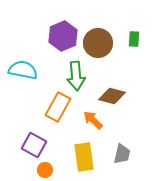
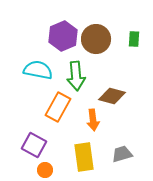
brown circle: moved 2 px left, 4 px up
cyan semicircle: moved 15 px right
orange arrow: rotated 140 degrees counterclockwise
gray trapezoid: rotated 120 degrees counterclockwise
